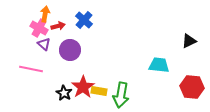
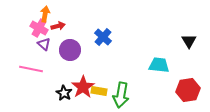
blue cross: moved 19 px right, 17 px down
black triangle: rotated 35 degrees counterclockwise
red hexagon: moved 4 px left, 3 px down; rotated 15 degrees counterclockwise
